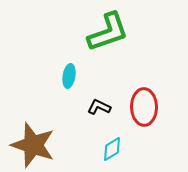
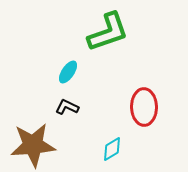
cyan ellipse: moved 1 px left, 4 px up; rotated 25 degrees clockwise
black L-shape: moved 32 px left
brown star: rotated 24 degrees counterclockwise
